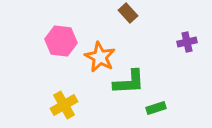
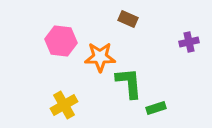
brown rectangle: moved 6 px down; rotated 24 degrees counterclockwise
purple cross: moved 2 px right
orange star: rotated 28 degrees counterclockwise
green L-shape: moved 1 px down; rotated 92 degrees counterclockwise
